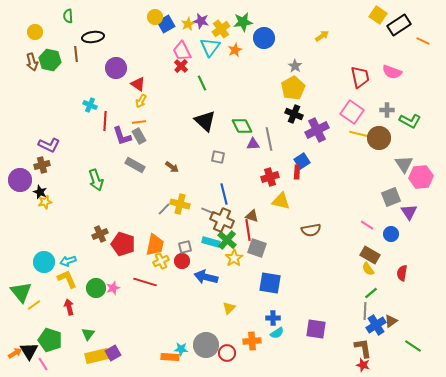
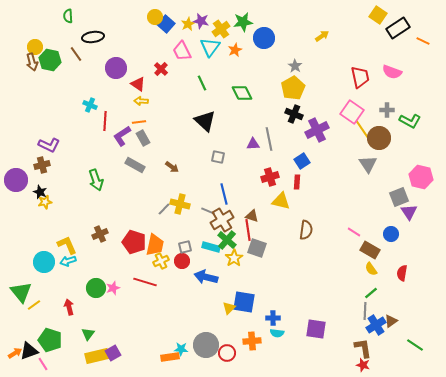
blue square at (166, 24): rotated 18 degrees counterclockwise
black rectangle at (399, 25): moved 1 px left, 3 px down
yellow circle at (35, 32): moved 15 px down
brown line at (76, 54): rotated 28 degrees counterclockwise
red cross at (181, 66): moved 20 px left, 3 px down
yellow arrow at (141, 101): rotated 64 degrees clockwise
green diamond at (242, 126): moved 33 px up
yellow line at (359, 134): moved 3 px right, 5 px up; rotated 42 degrees clockwise
purple L-shape at (122, 136): rotated 75 degrees clockwise
gray rectangle at (139, 136): moved 4 px right, 2 px down
gray triangle at (404, 164): moved 36 px left
red rectangle at (297, 172): moved 10 px down
pink hexagon at (421, 177): rotated 20 degrees clockwise
purple circle at (20, 180): moved 4 px left
gray square at (391, 197): moved 8 px right
brown cross at (222, 220): rotated 35 degrees clockwise
pink line at (367, 225): moved 13 px left, 7 px down
brown semicircle at (311, 230): moved 5 px left; rotated 72 degrees counterclockwise
cyan rectangle at (211, 242): moved 5 px down
red pentagon at (123, 244): moved 11 px right, 2 px up
brown rectangle at (370, 255): moved 5 px up
yellow semicircle at (368, 269): moved 3 px right
yellow L-shape at (67, 279): moved 34 px up
blue square at (270, 283): moved 26 px left, 19 px down
cyan semicircle at (277, 333): rotated 40 degrees clockwise
green line at (413, 346): moved 2 px right, 1 px up
black triangle at (29, 351): rotated 42 degrees clockwise
orange rectangle at (170, 357): rotated 12 degrees counterclockwise
